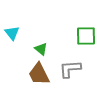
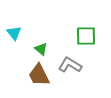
cyan triangle: moved 2 px right
gray L-shape: moved 4 px up; rotated 35 degrees clockwise
brown trapezoid: moved 1 px down
